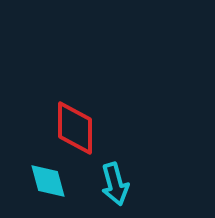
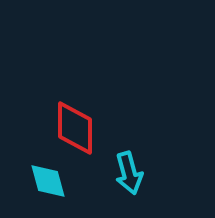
cyan arrow: moved 14 px right, 11 px up
